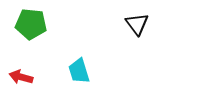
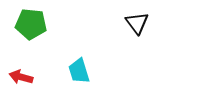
black triangle: moved 1 px up
